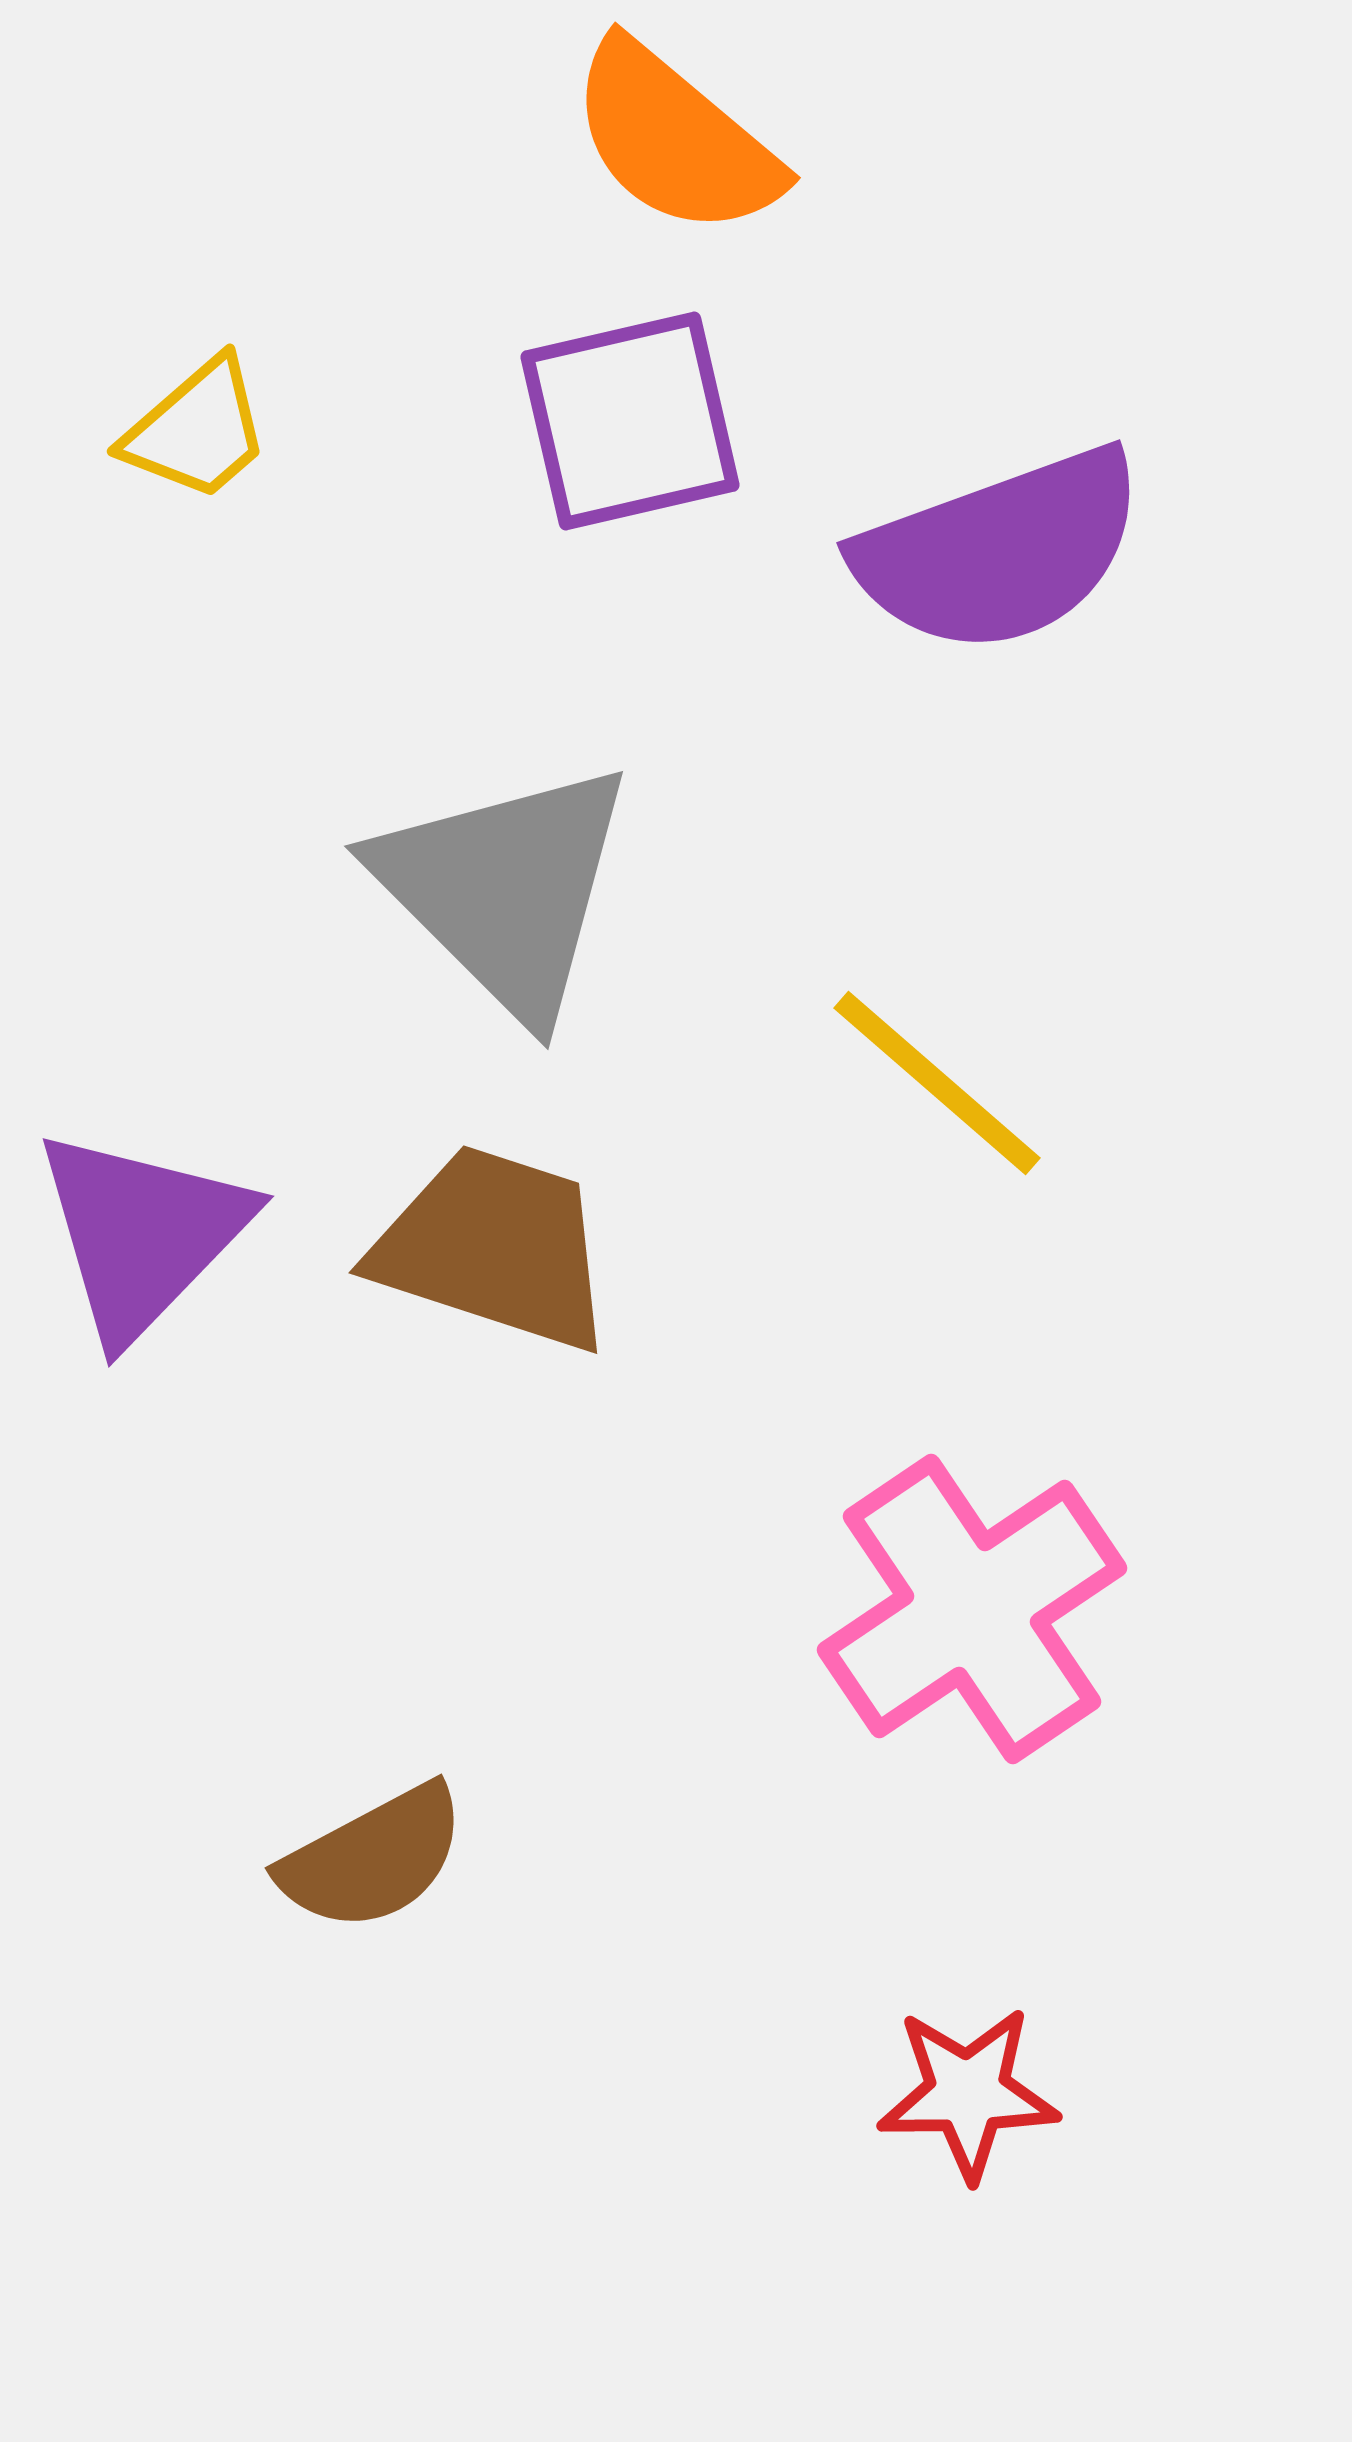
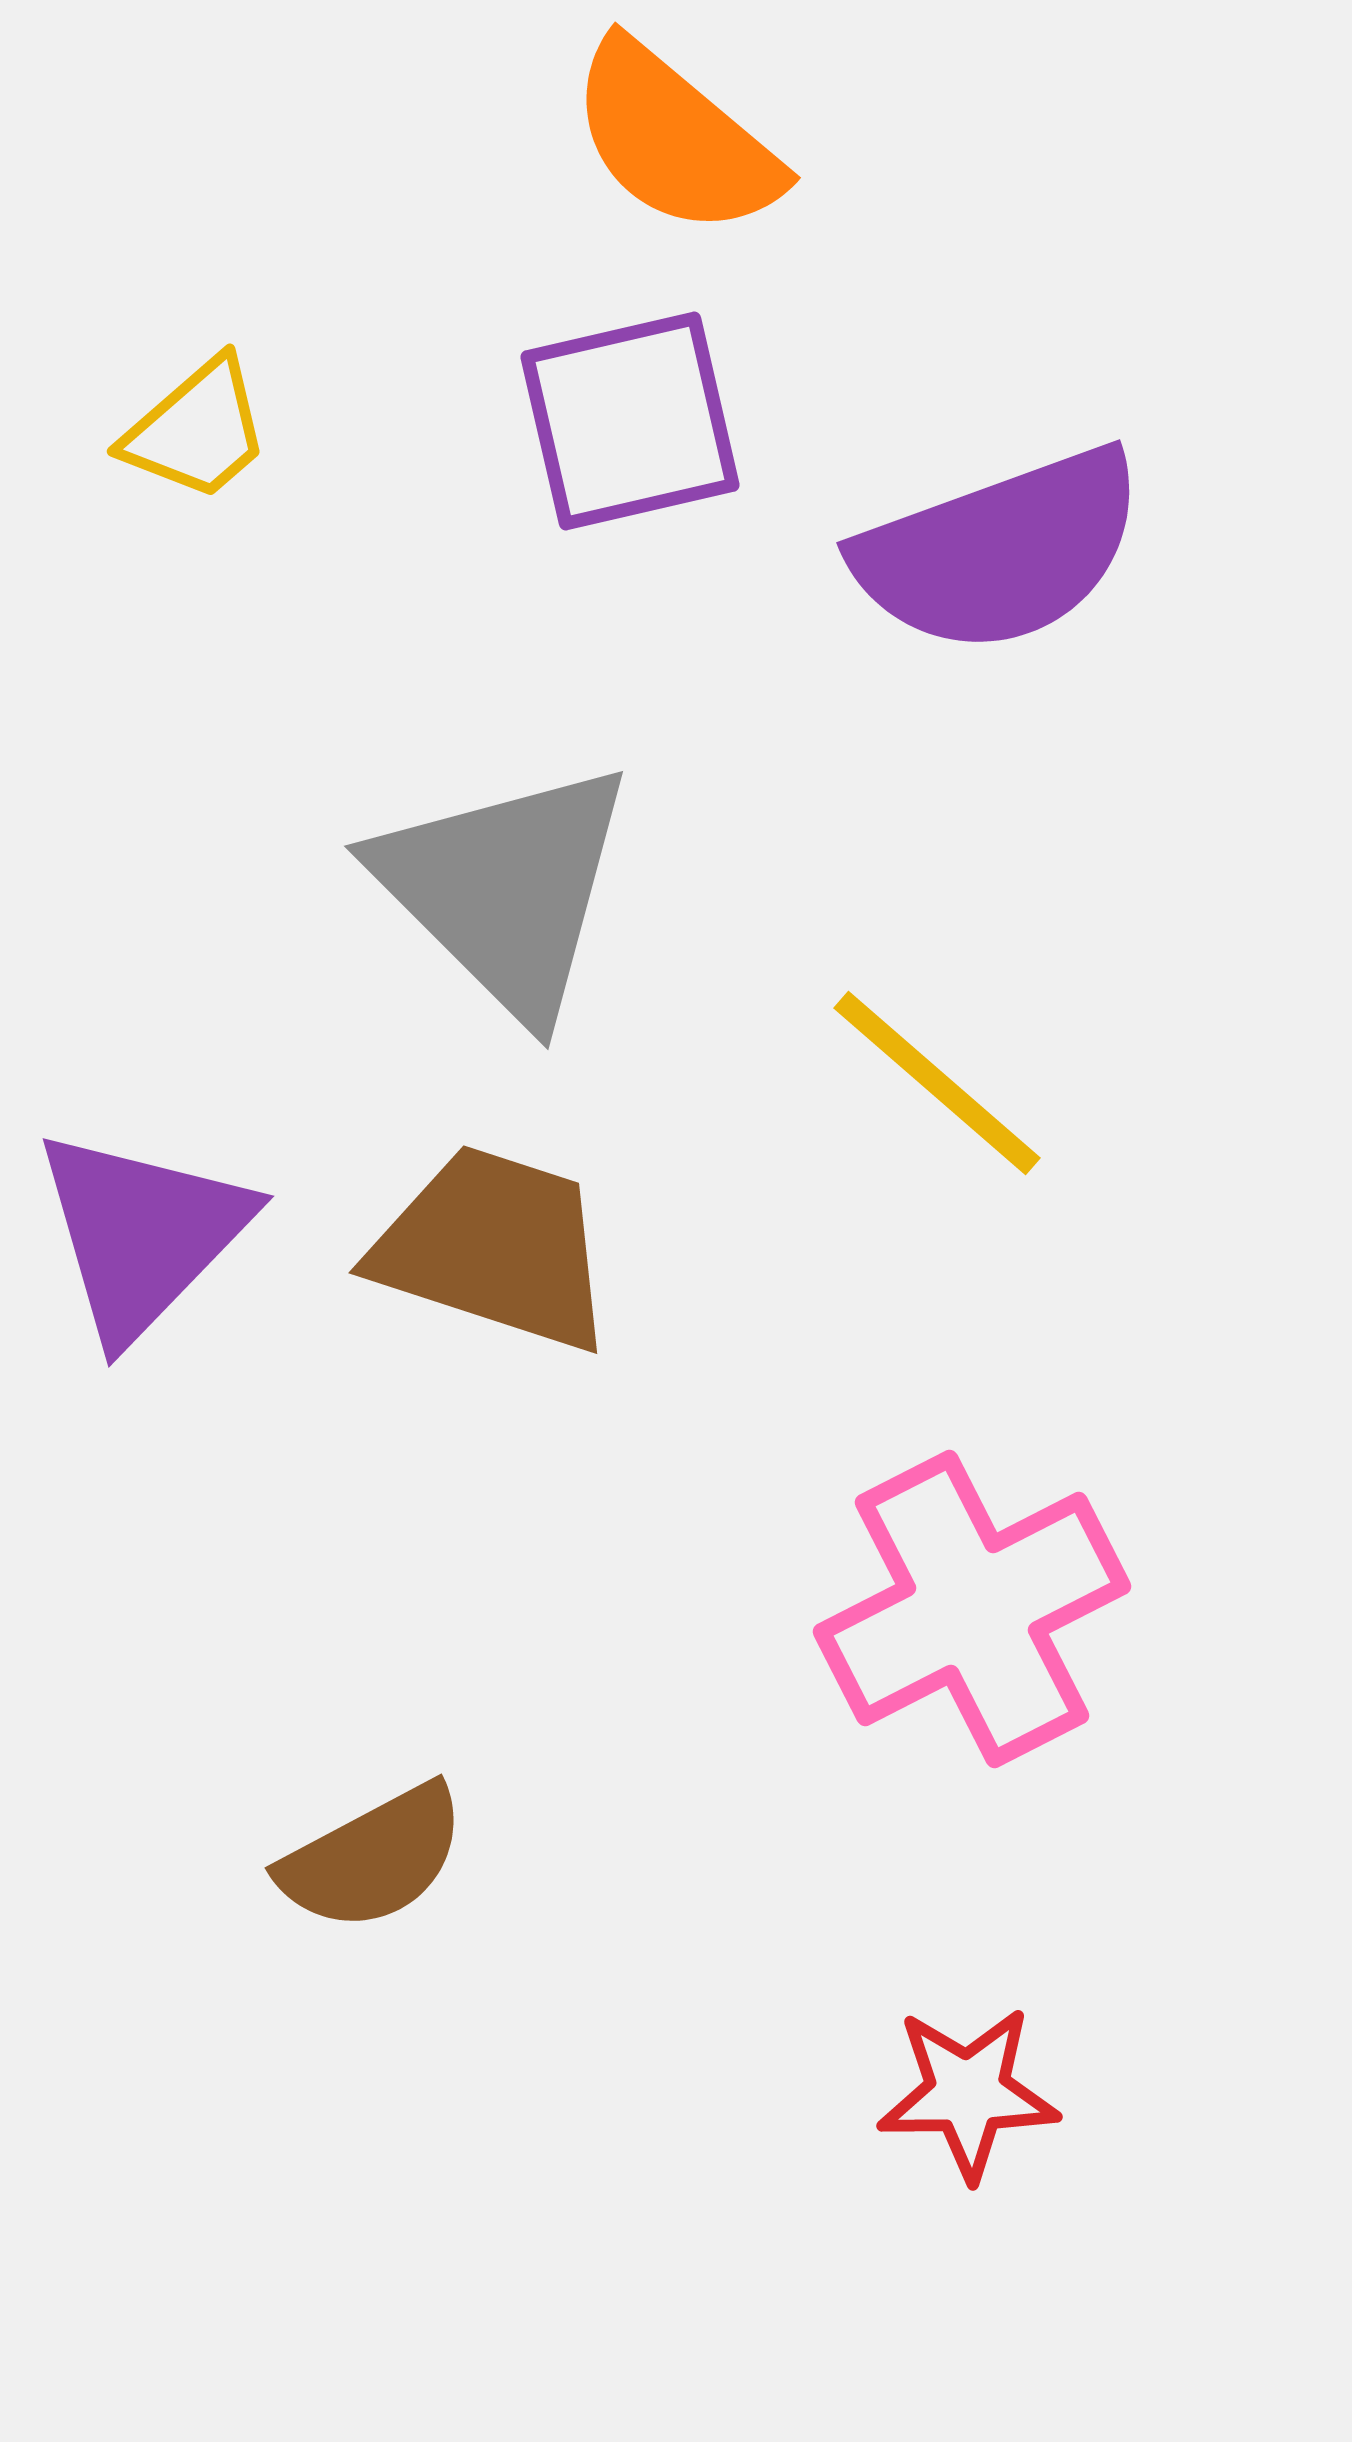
pink cross: rotated 7 degrees clockwise
